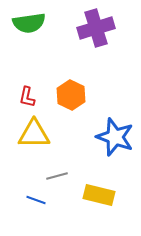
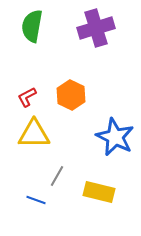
green semicircle: moved 3 px right, 3 px down; rotated 108 degrees clockwise
red L-shape: rotated 50 degrees clockwise
blue star: rotated 6 degrees clockwise
gray line: rotated 45 degrees counterclockwise
yellow rectangle: moved 3 px up
